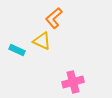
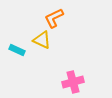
orange L-shape: rotated 15 degrees clockwise
yellow triangle: moved 1 px up
